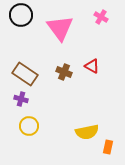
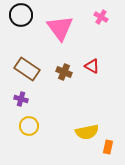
brown rectangle: moved 2 px right, 5 px up
